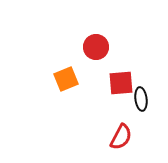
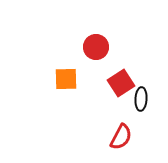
orange square: rotated 20 degrees clockwise
red square: rotated 28 degrees counterclockwise
black ellipse: rotated 10 degrees clockwise
